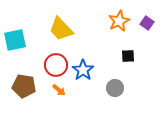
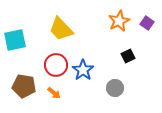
black square: rotated 24 degrees counterclockwise
orange arrow: moved 5 px left, 3 px down
